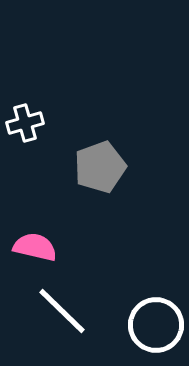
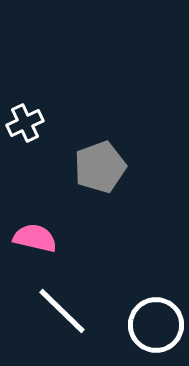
white cross: rotated 9 degrees counterclockwise
pink semicircle: moved 9 px up
